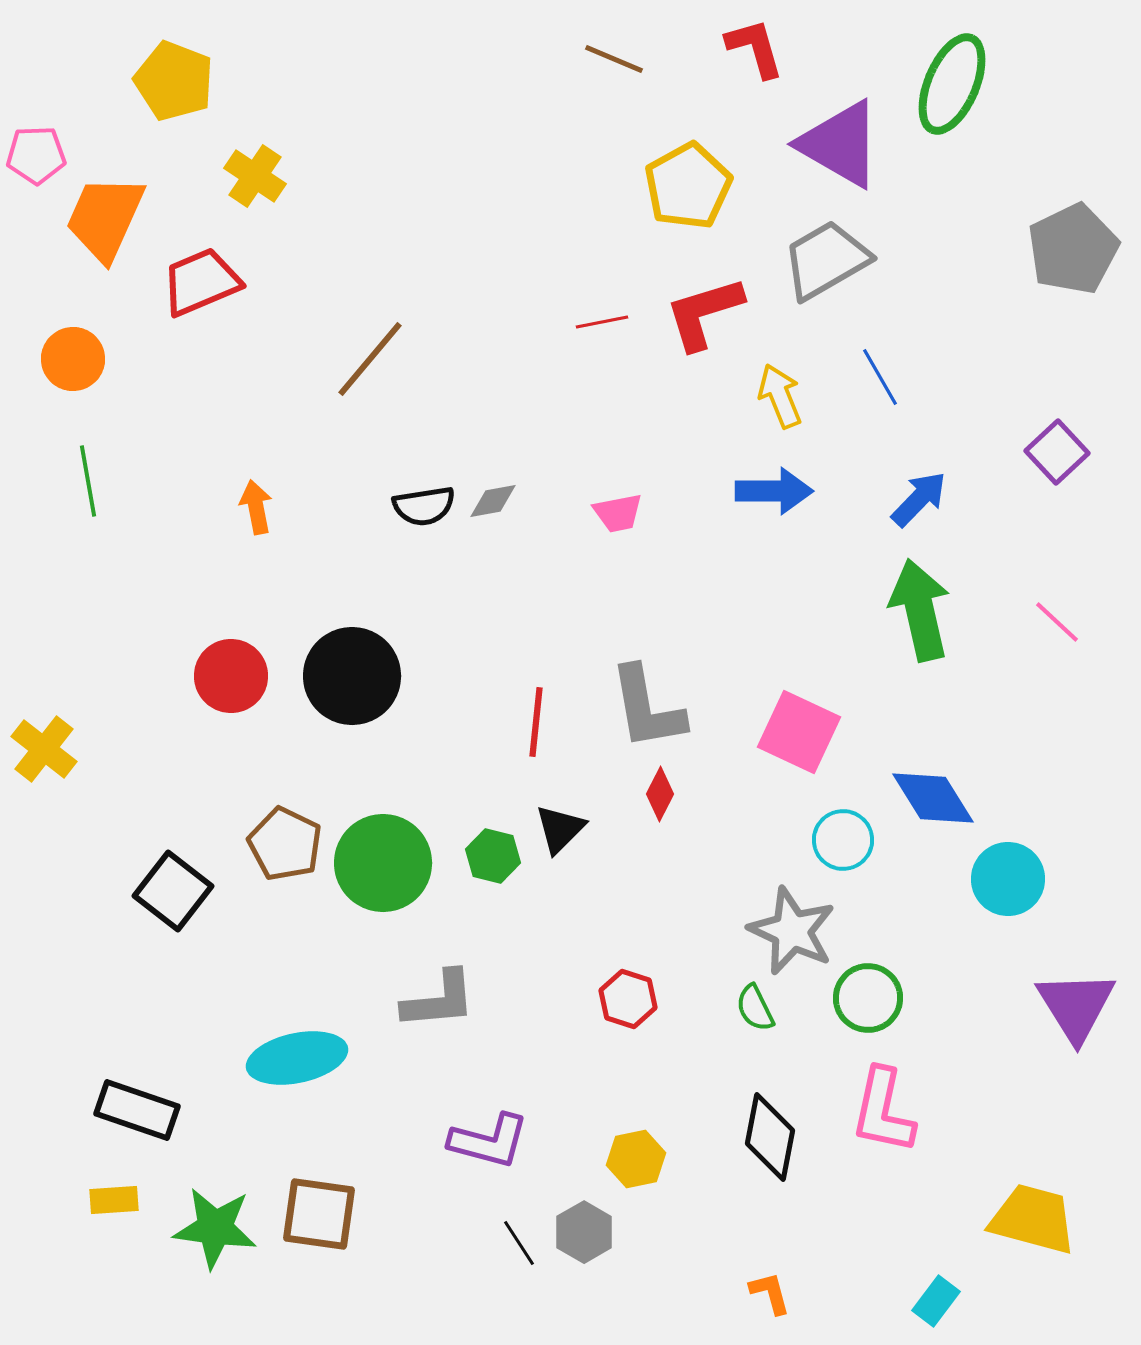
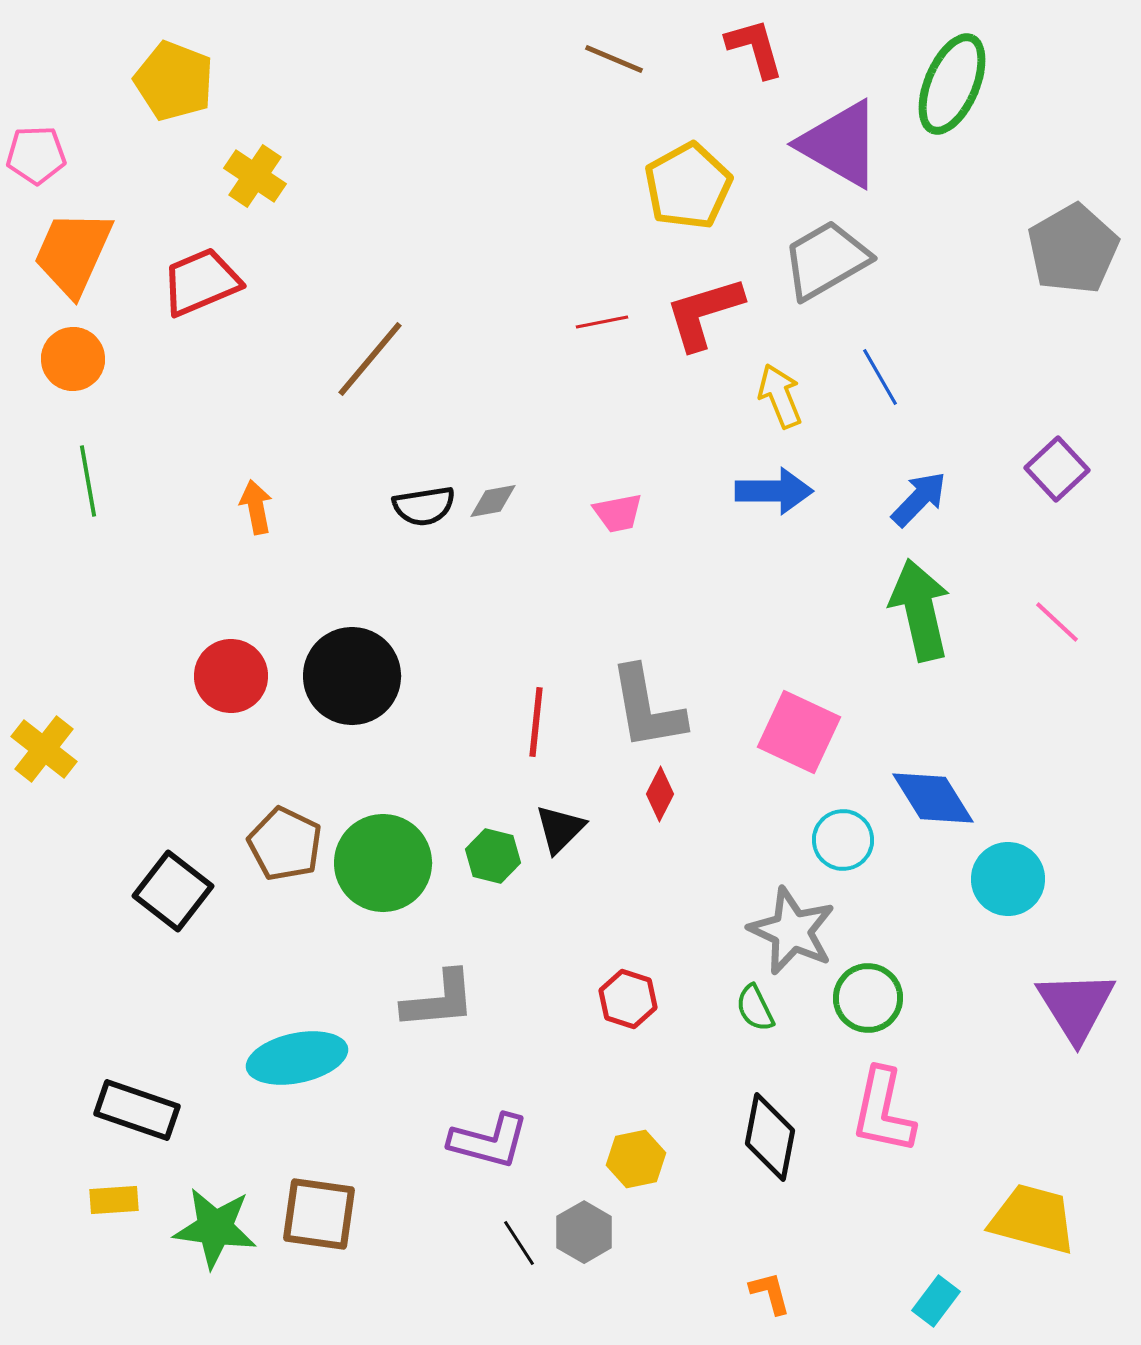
orange trapezoid at (105, 218): moved 32 px left, 35 px down
gray pentagon at (1073, 249): rotated 4 degrees counterclockwise
purple square at (1057, 452): moved 17 px down
